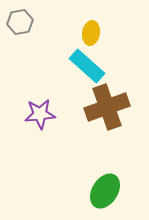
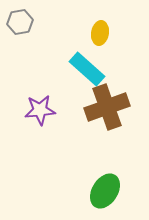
yellow ellipse: moved 9 px right
cyan rectangle: moved 3 px down
purple star: moved 4 px up
